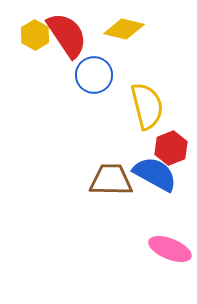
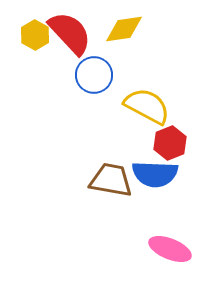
yellow diamond: rotated 21 degrees counterclockwise
red semicircle: moved 3 px right, 2 px up; rotated 9 degrees counterclockwise
yellow semicircle: rotated 48 degrees counterclockwise
red hexagon: moved 1 px left, 5 px up
blue semicircle: rotated 153 degrees clockwise
brown trapezoid: rotated 9 degrees clockwise
